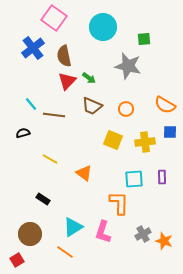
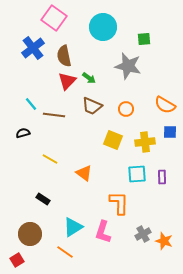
cyan square: moved 3 px right, 5 px up
